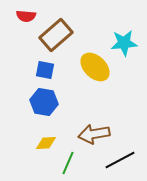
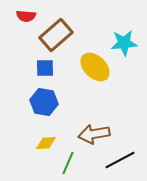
blue square: moved 2 px up; rotated 12 degrees counterclockwise
